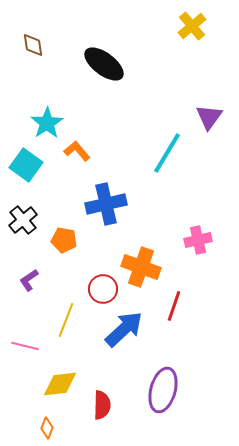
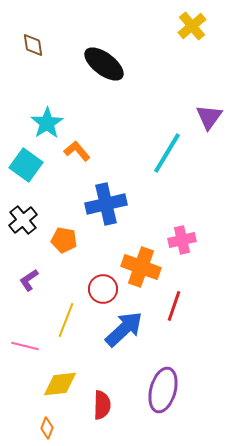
pink cross: moved 16 px left
